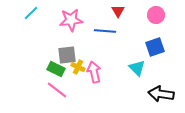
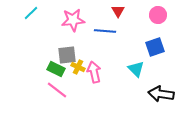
pink circle: moved 2 px right
pink star: moved 2 px right
cyan triangle: moved 1 px left, 1 px down
